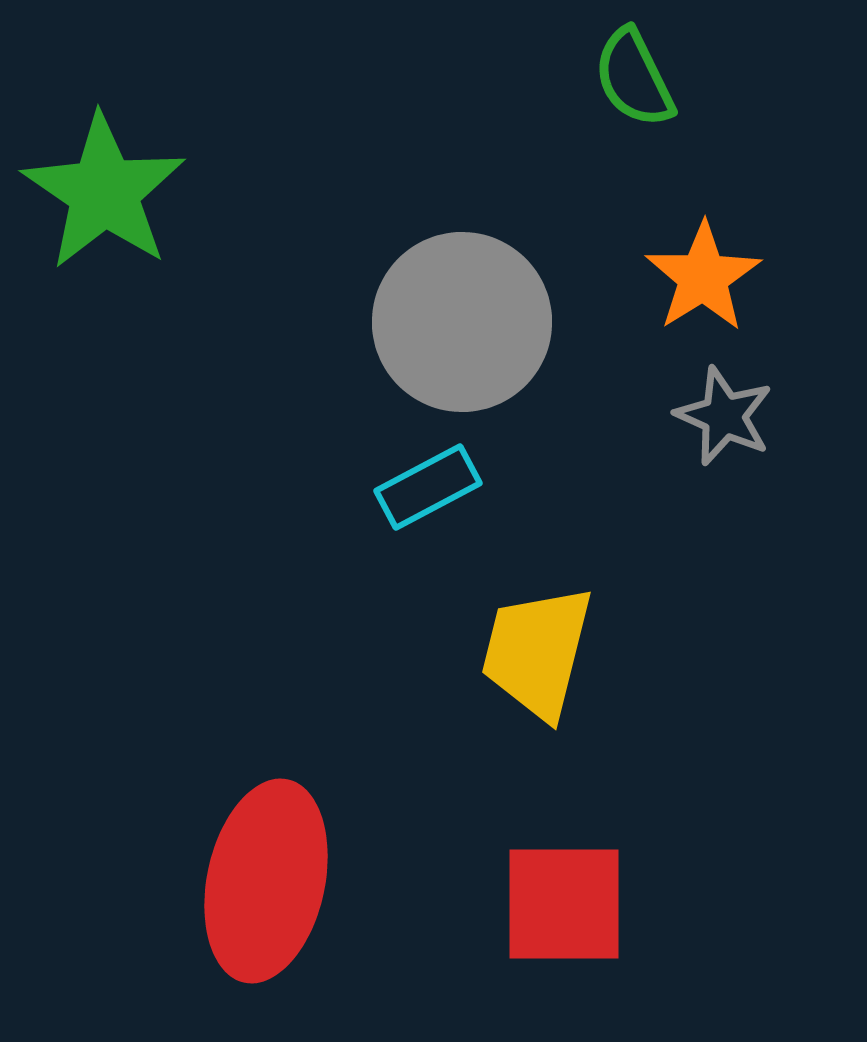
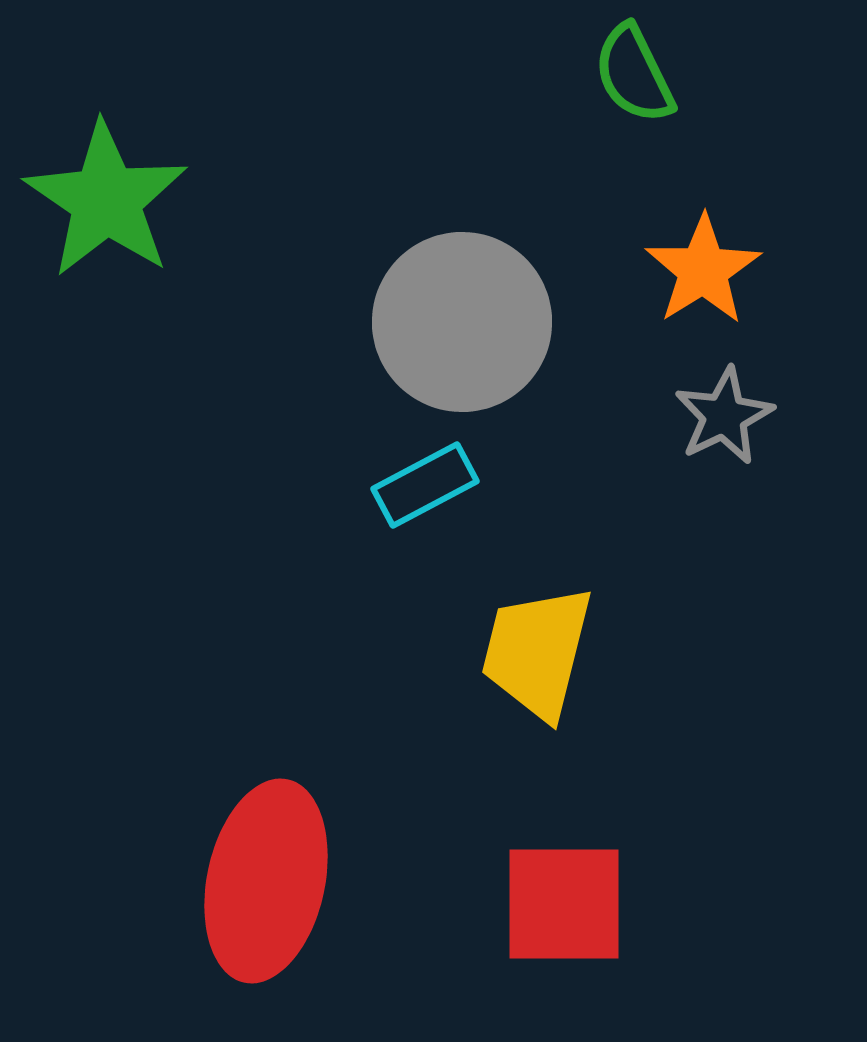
green semicircle: moved 4 px up
green star: moved 2 px right, 8 px down
orange star: moved 7 px up
gray star: rotated 22 degrees clockwise
cyan rectangle: moved 3 px left, 2 px up
